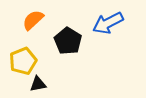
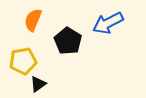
orange semicircle: rotated 25 degrees counterclockwise
yellow pentagon: rotated 12 degrees clockwise
black triangle: rotated 24 degrees counterclockwise
